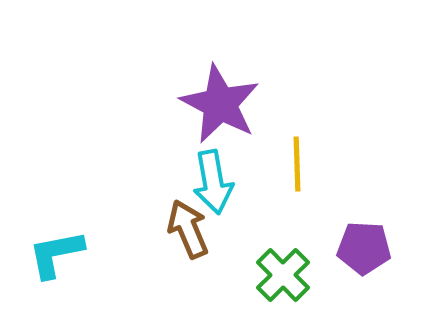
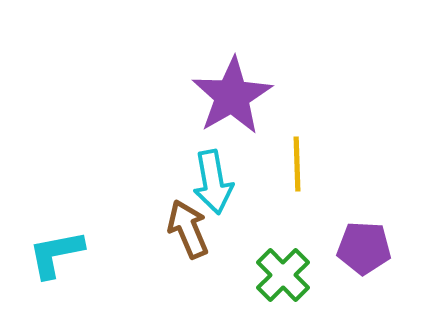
purple star: moved 12 px right, 8 px up; rotated 14 degrees clockwise
